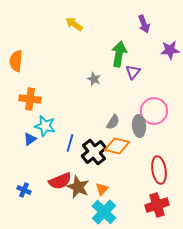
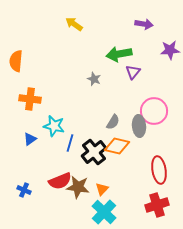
purple arrow: rotated 60 degrees counterclockwise
green arrow: rotated 110 degrees counterclockwise
cyan star: moved 9 px right
brown star: rotated 15 degrees counterclockwise
